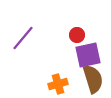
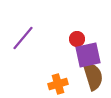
red circle: moved 4 px down
brown semicircle: moved 3 px up
